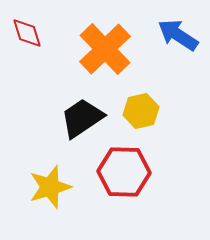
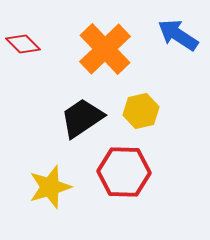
red diamond: moved 4 px left, 11 px down; rotated 28 degrees counterclockwise
